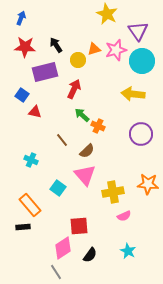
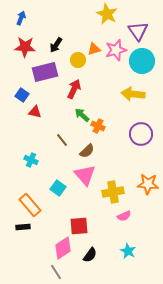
black arrow: rotated 112 degrees counterclockwise
